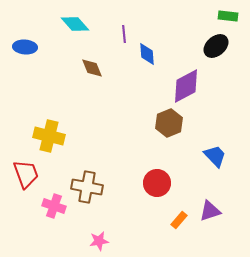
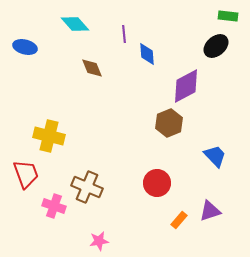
blue ellipse: rotated 10 degrees clockwise
brown cross: rotated 12 degrees clockwise
